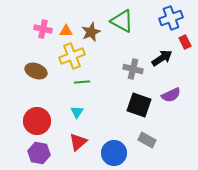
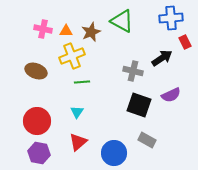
blue cross: rotated 15 degrees clockwise
gray cross: moved 2 px down
